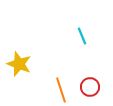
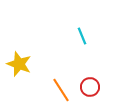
orange line: rotated 15 degrees counterclockwise
